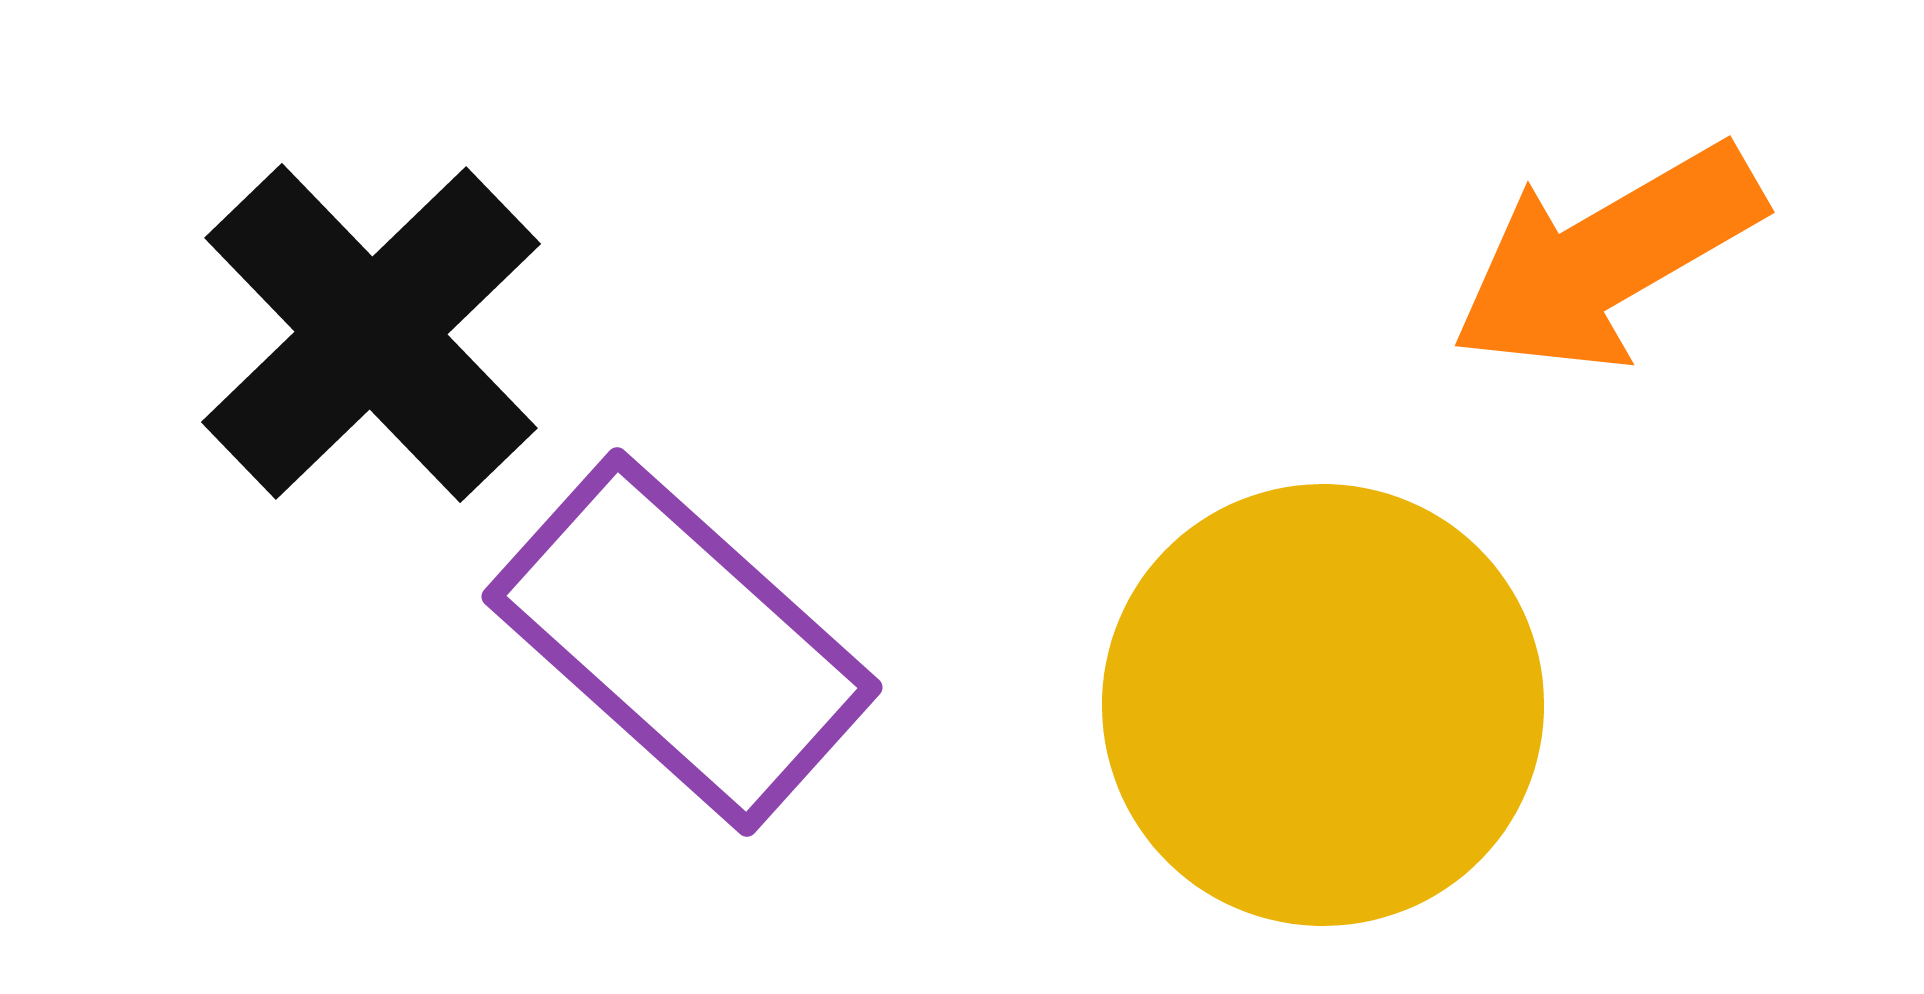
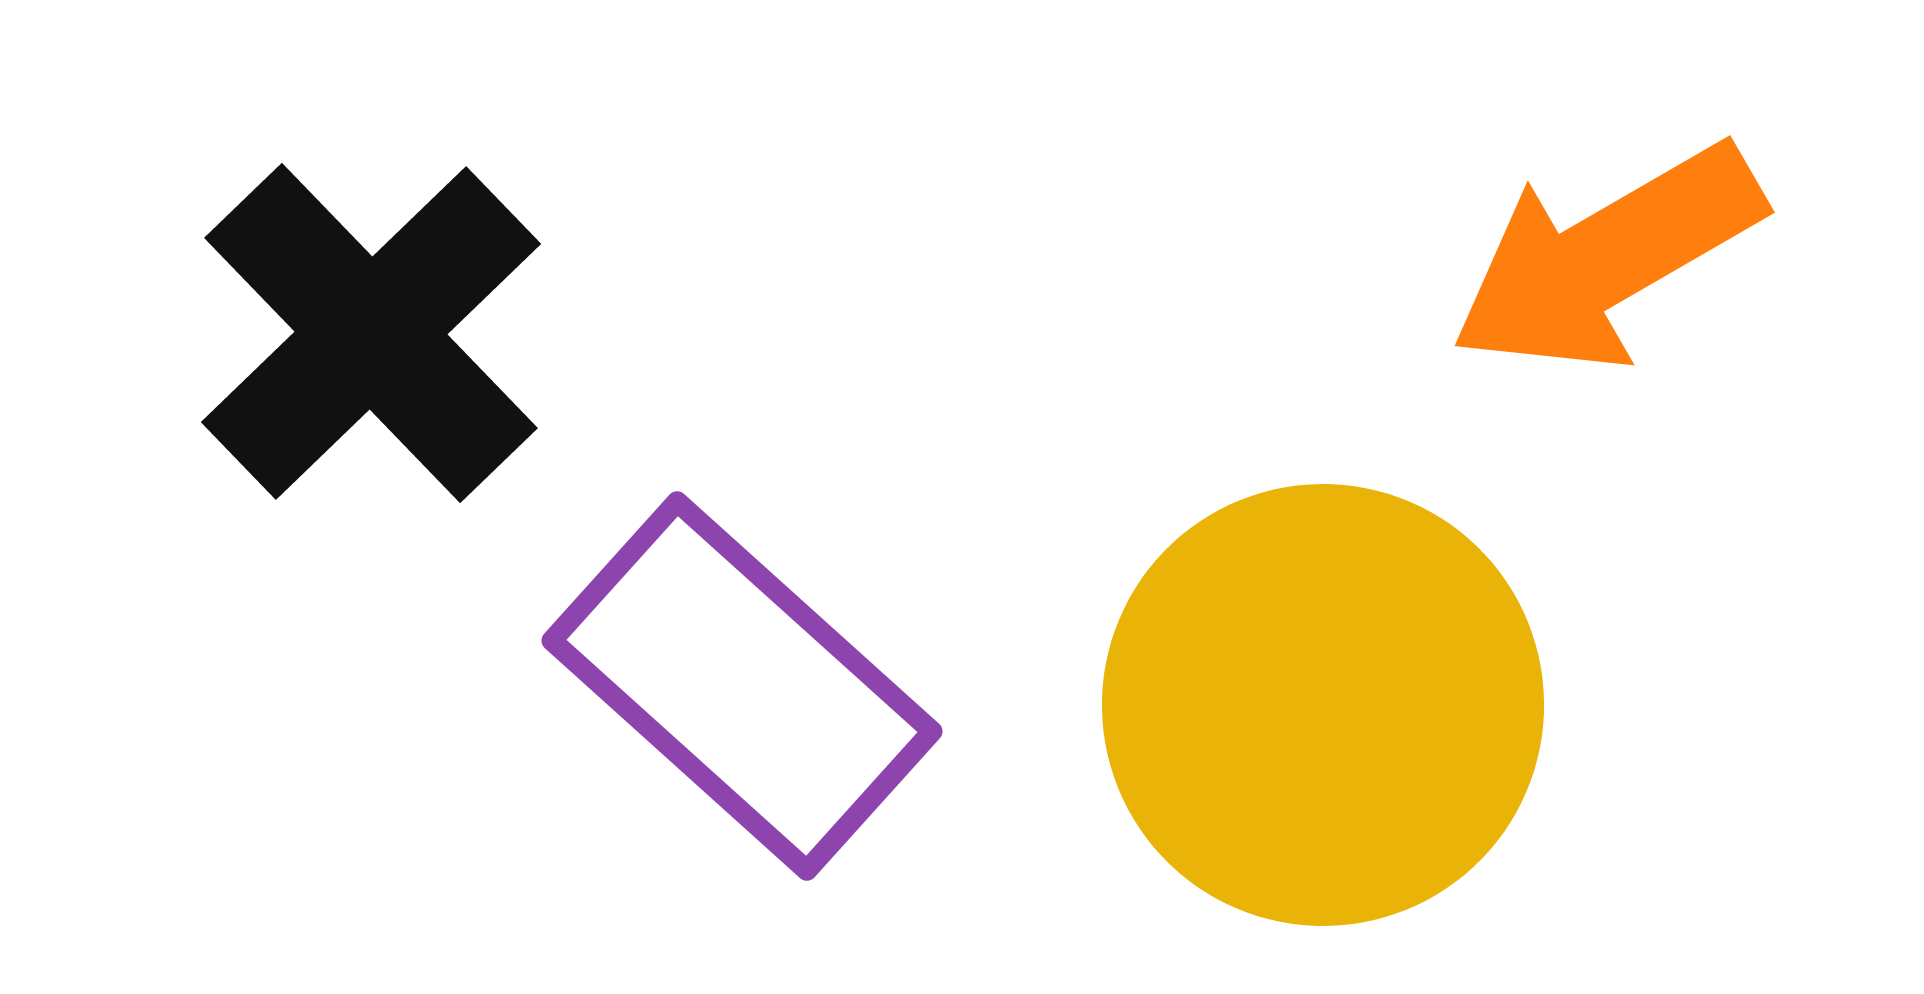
purple rectangle: moved 60 px right, 44 px down
